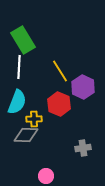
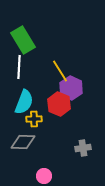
purple hexagon: moved 12 px left, 1 px down
cyan semicircle: moved 7 px right
gray diamond: moved 3 px left, 7 px down
pink circle: moved 2 px left
